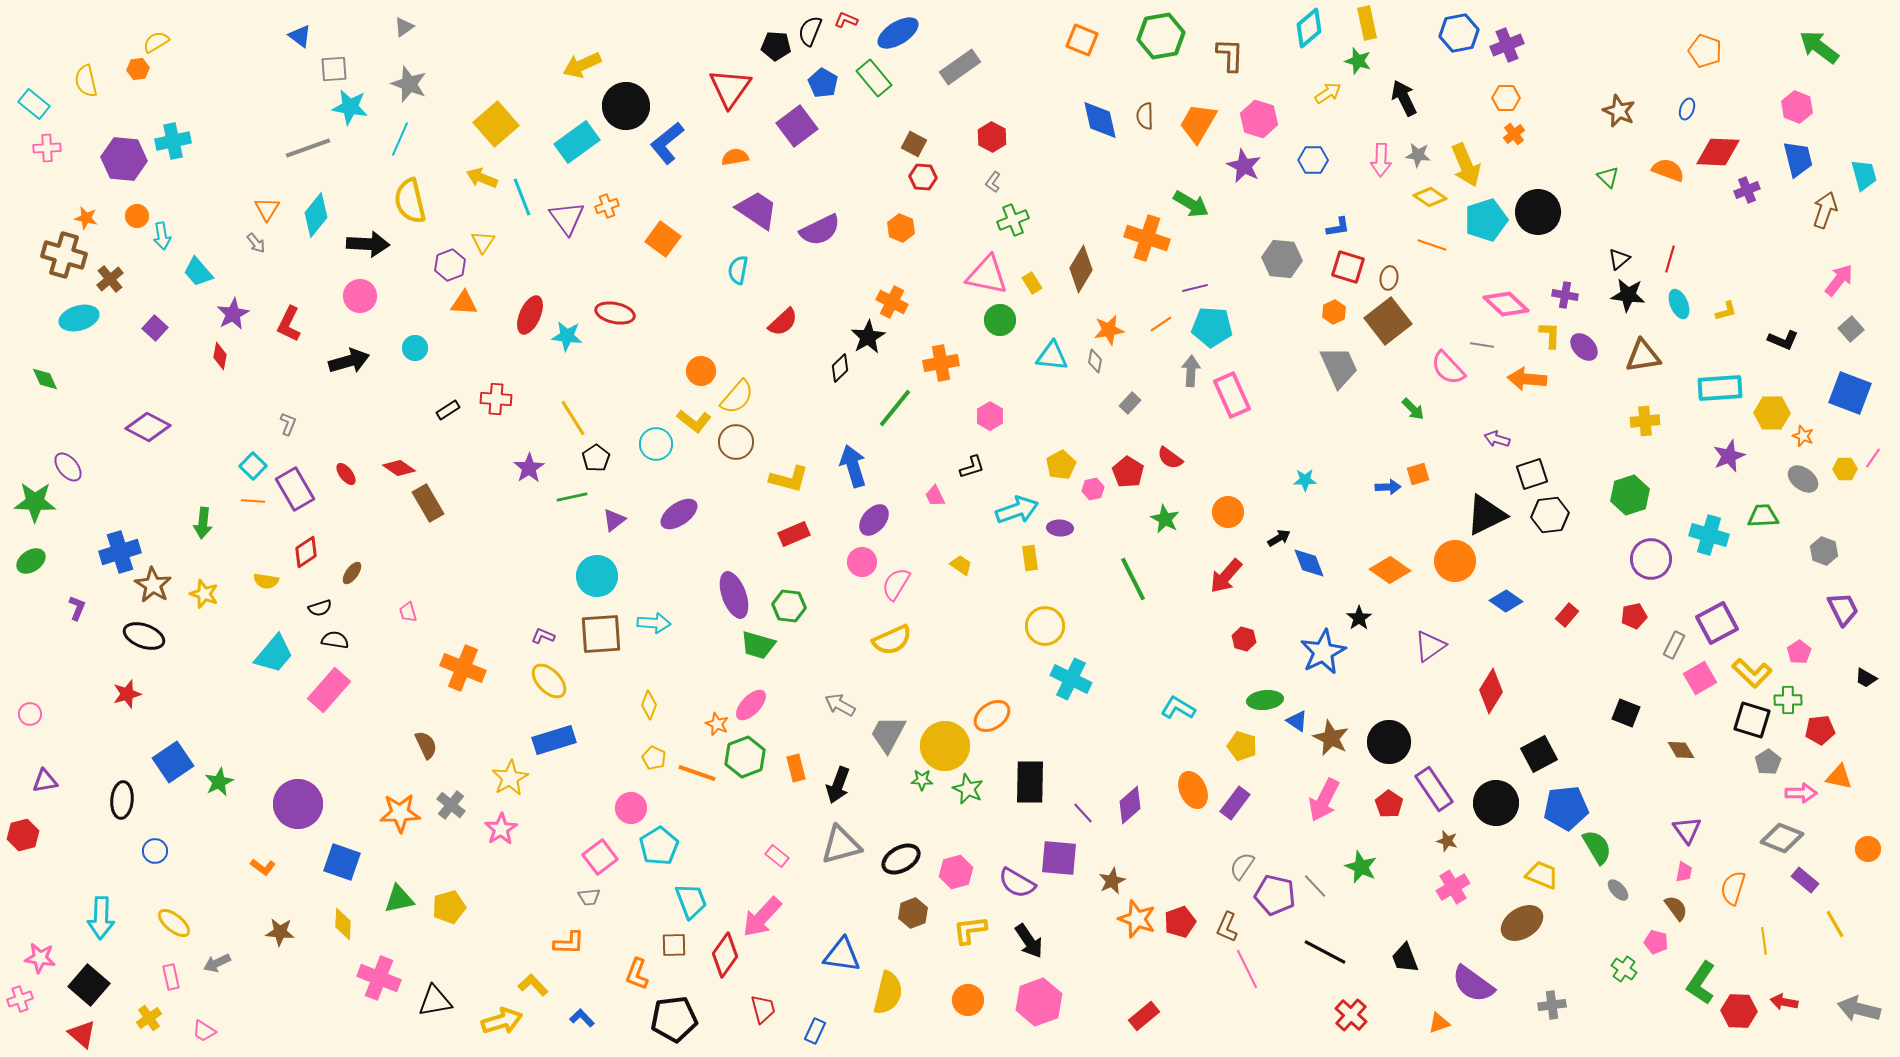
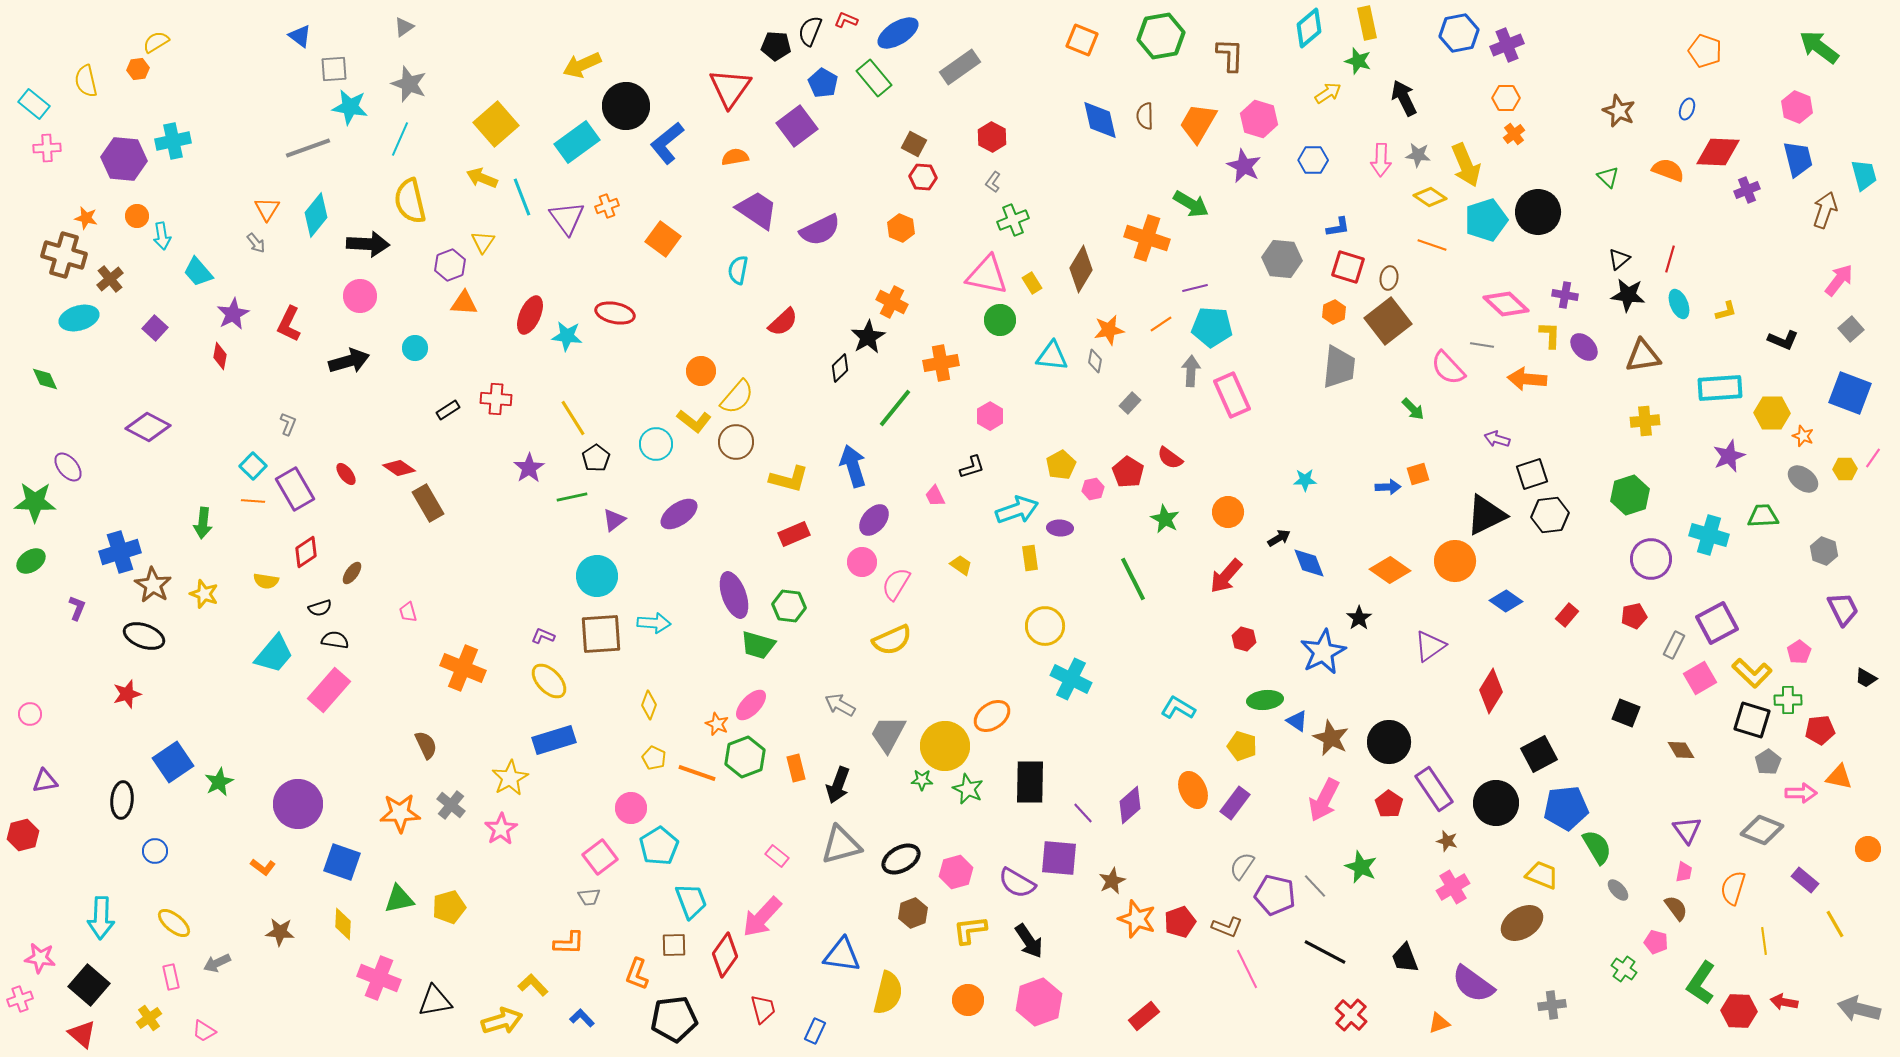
gray trapezoid at (1339, 367): rotated 30 degrees clockwise
gray diamond at (1782, 838): moved 20 px left, 8 px up
brown L-shape at (1227, 927): rotated 92 degrees counterclockwise
